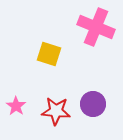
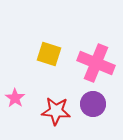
pink cross: moved 36 px down
pink star: moved 1 px left, 8 px up
